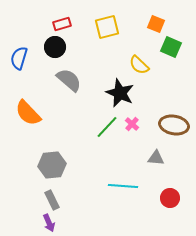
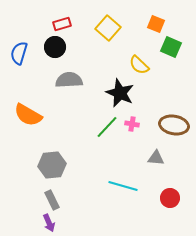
yellow square: moved 1 px right, 1 px down; rotated 35 degrees counterclockwise
blue semicircle: moved 5 px up
gray semicircle: rotated 44 degrees counterclockwise
orange semicircle: moved 2 px down; rotated 16 degrees counterclockwise
pink cross: rotated 32 degrees counterclockwise
cyan line: rotated 12 degrees clockwise
